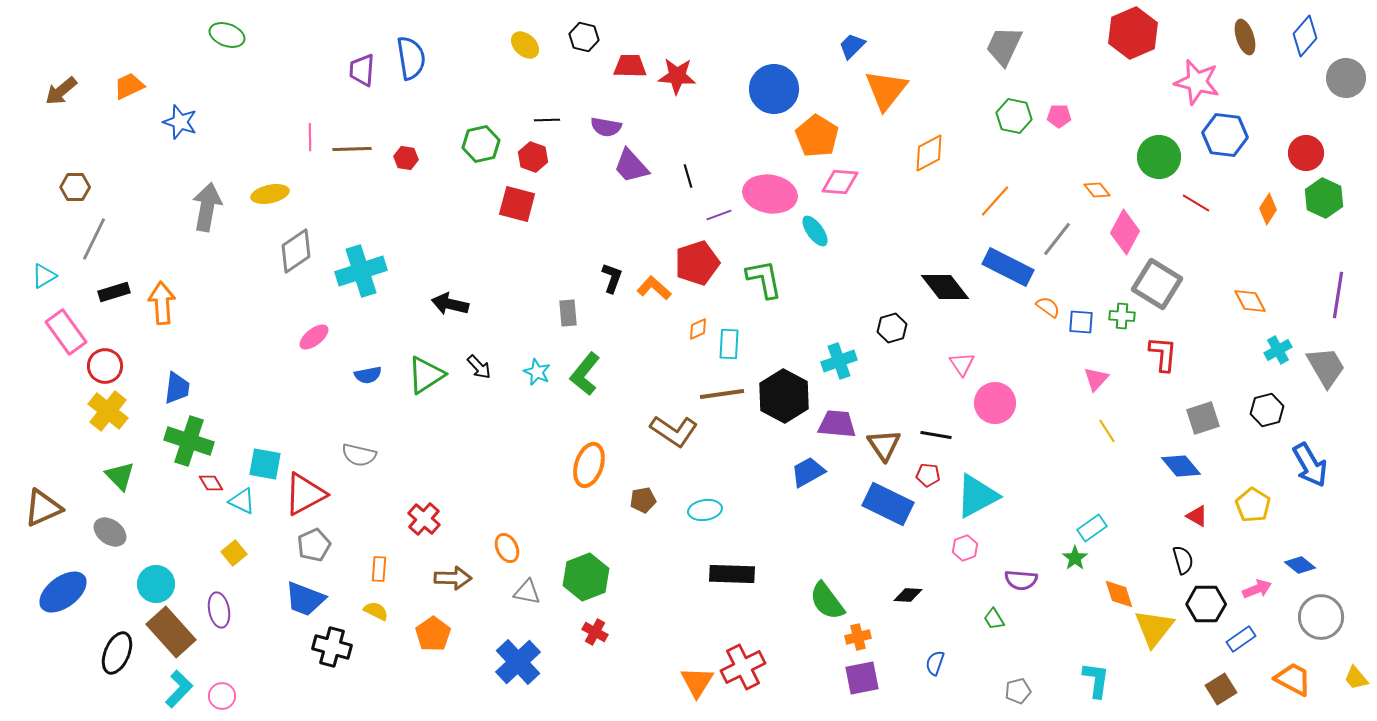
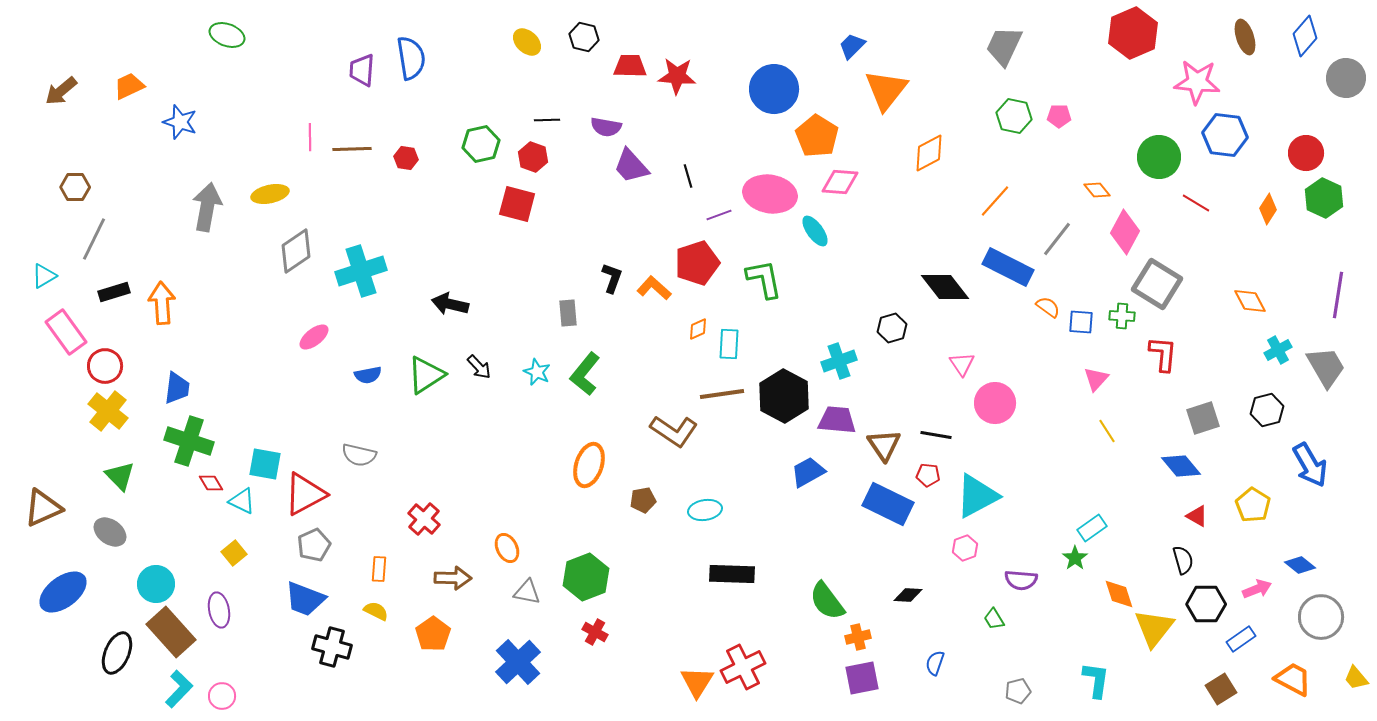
yellow ellipse at (525, 45): moved 2 px right, 3 px up
pink star at (1197, 82): rotated 9 degrees counterclockwise
purple trapezoid at (837, 424): moved 4 px up
